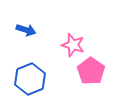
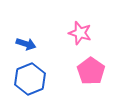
blue arrow: moved 14 px down
pink star: moved 7 px right, 12 px up
